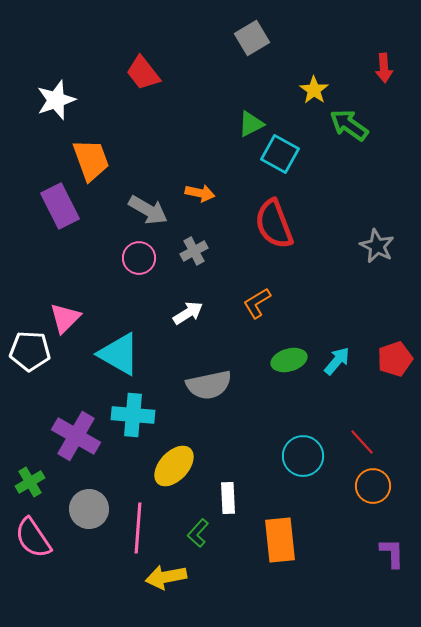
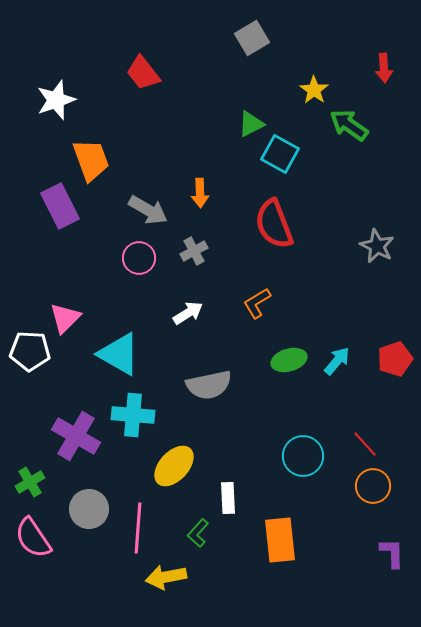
orange arrow: rotated 76 degrees clockwise
red line: moved 3 px right, 2 px down
